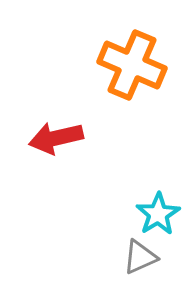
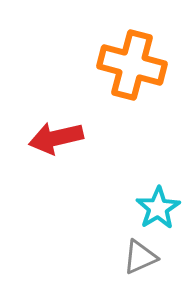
orange cross: rotated 8 degrees counterclockwise
cyan star: moved 6 px up
